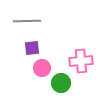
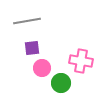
gray line: rotated 8 degrees counterclockwise
pink cross: rotated 15 degrees clockwise
